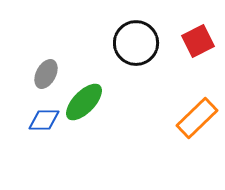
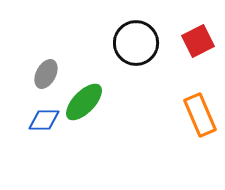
orange rectangle: moved 3 px right, 3 px up; rotated 69 degrees counterclockwise
